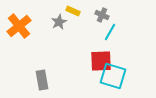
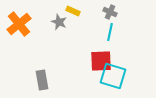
gray cross: moved 8 px right, 3 px up
gray star: rotated 21 degrees counterclockwise
orange cross: moved 2 px up
cyan line: rotated 18 degrees counterclockwise
